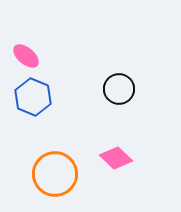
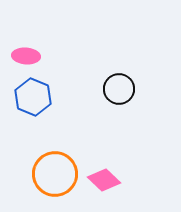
pink ellipse: rotated 36 degrees counterclockwise
pink diamond: moved 12 px left, 22 px down
